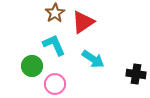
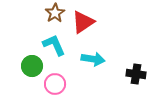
cyan arrow: rotated 25 degrees counterclockwise
